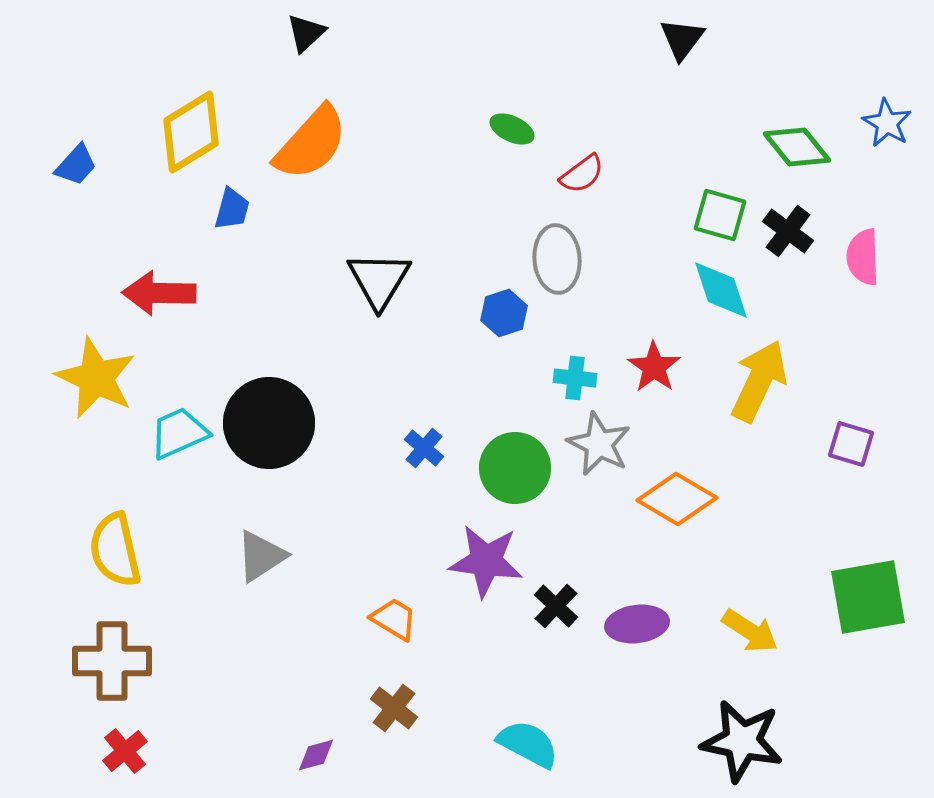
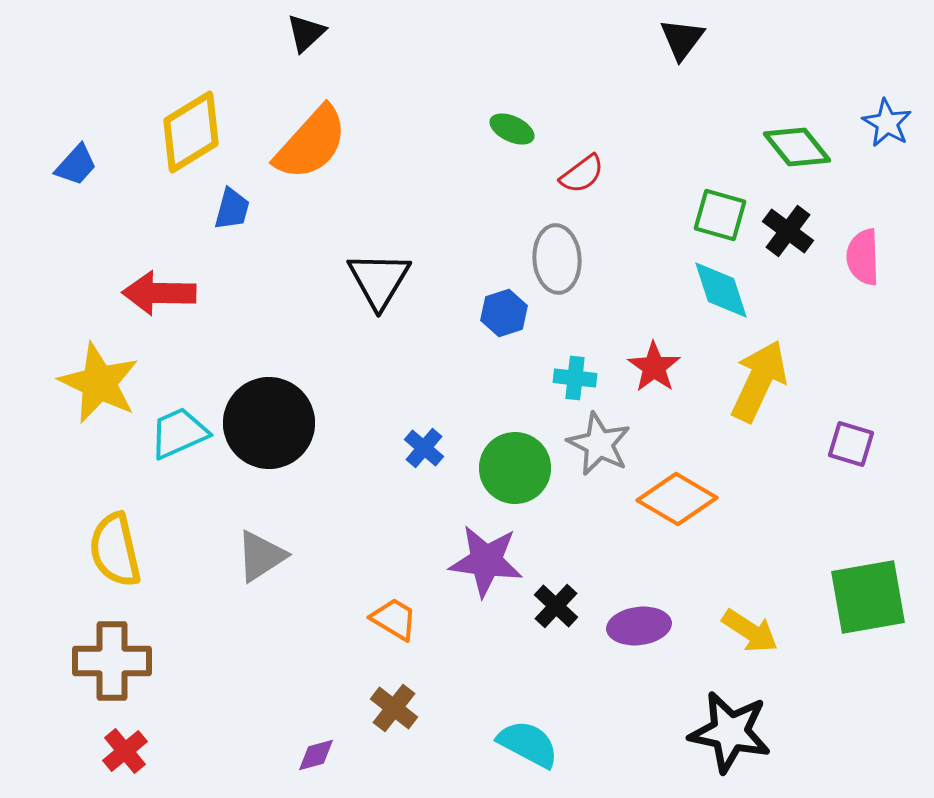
yellow star at (96, 378): moved 3 px right, 5 px down
purple ellipse at (637, 624): moved 2 px right, 2 px down
black star at (742, 741): moved 12 px left, 9 px up
